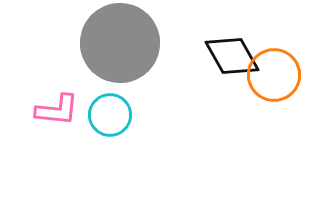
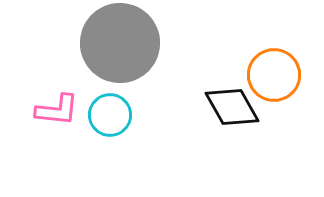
black diamond: moved 51 px down
